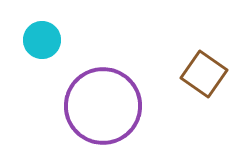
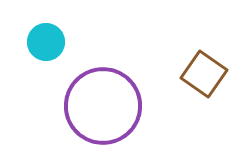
cyan circle: moved 4 px right, 2 px down
